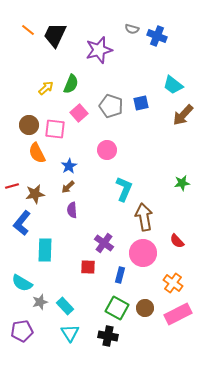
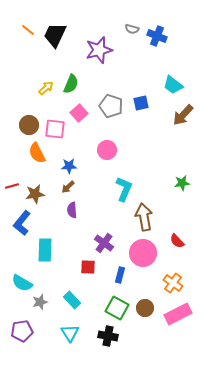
blue star at (69, 166): rotated 28 degrees clockwise
cyan rectangle at (65, 306): moved 7 px right, 6 px up
